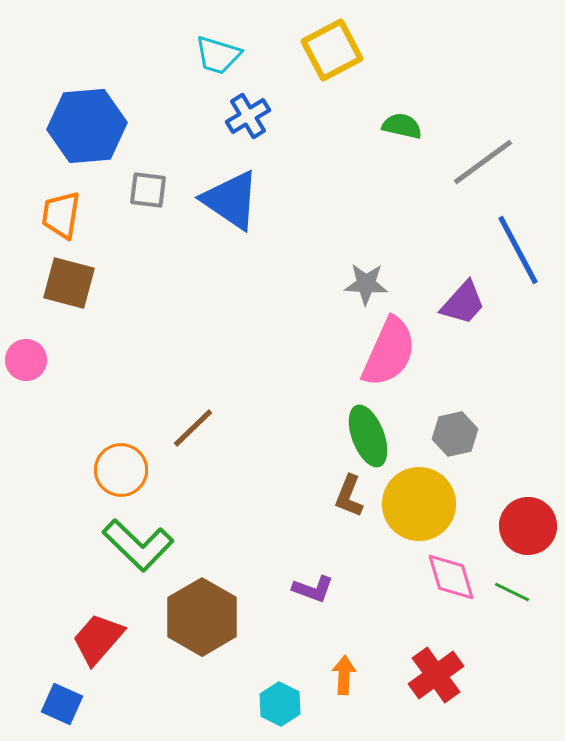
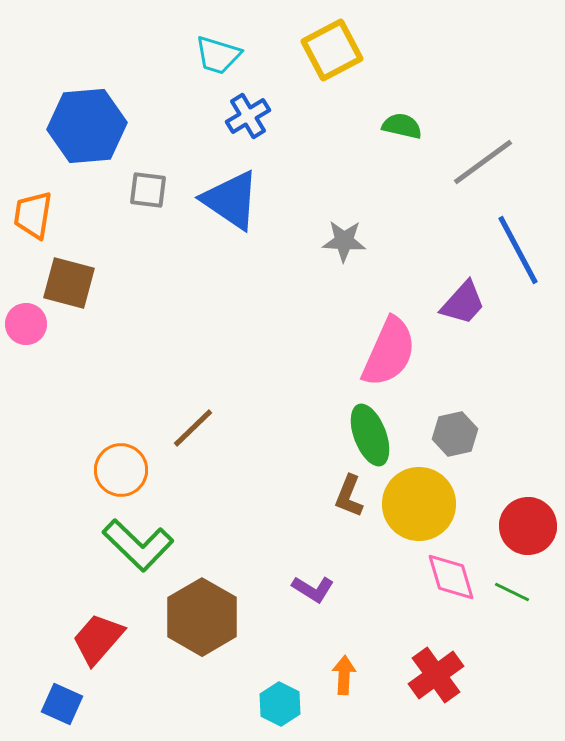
orange trapezoid: moved 28 px left
gray star: moved 22 px left, 43 px up
pink circle: moved 36 px up
green ellipse: moved 2 px right, 1 px up
purple L-shape: rotated 12 degrees clockwise
